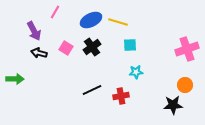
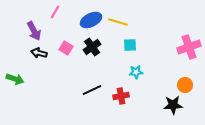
pink cross: moved 2 px right, 2 px up
green arrow: rotated 18 degrees clockwise
